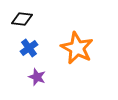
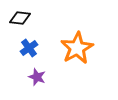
black diamond: moved 2 px left, 1 px up
orange star: rotated 16 degrees clockwise
